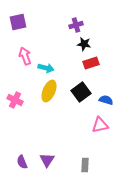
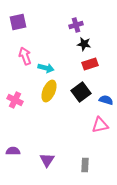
red rectangle: moved 1 px left, 1 px down
purple semicircle: moved 9 px left, 11 px up; rotated 112 degrees clockwise
